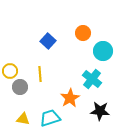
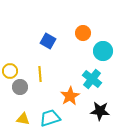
blue square: rotated 14 degrees counterclockwise
orange star: moved 2 px up
